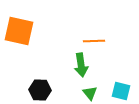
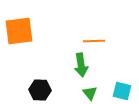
orange square: rotated 20 degrees counterclockwise
cyan square: moved 1 px right
